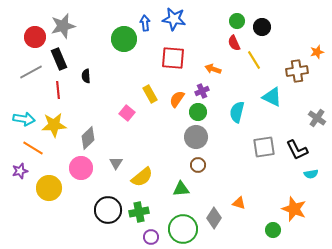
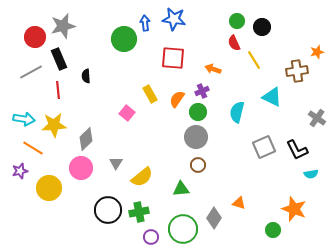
gray diamond at (88, 138): moved 2 px left, 1 px down
gray square at (264, 147): rotated 15 degrees counterclockwise
